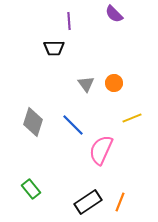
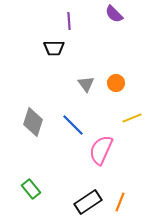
orange circle: moved 2 px right
